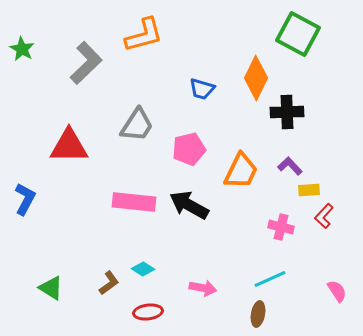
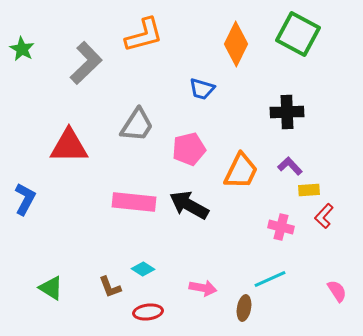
orange diamond: moved 20 px left, 34 px up
brown L-shape: moved 1 px right, 4 px down; rotated 105 degrees clockwise
brown ellipse: moved 14 px left, 6 px up
